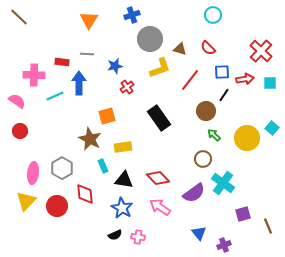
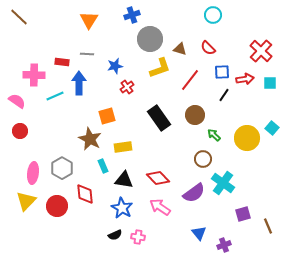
brown circle at (206, 111): moved 11 px left, 4 px down
